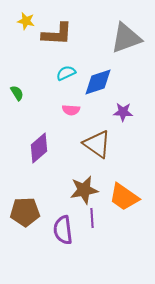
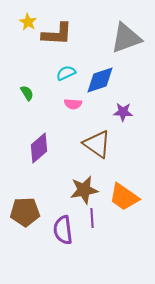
yellow star: moved 2 px right, 1 px down; rotated 18 degrees clockwise
blue diamond: moved 2 px right, 2 px up
green semicircle: moved 10 px right
pink semicircle: moved 2 px right, 6 px up
